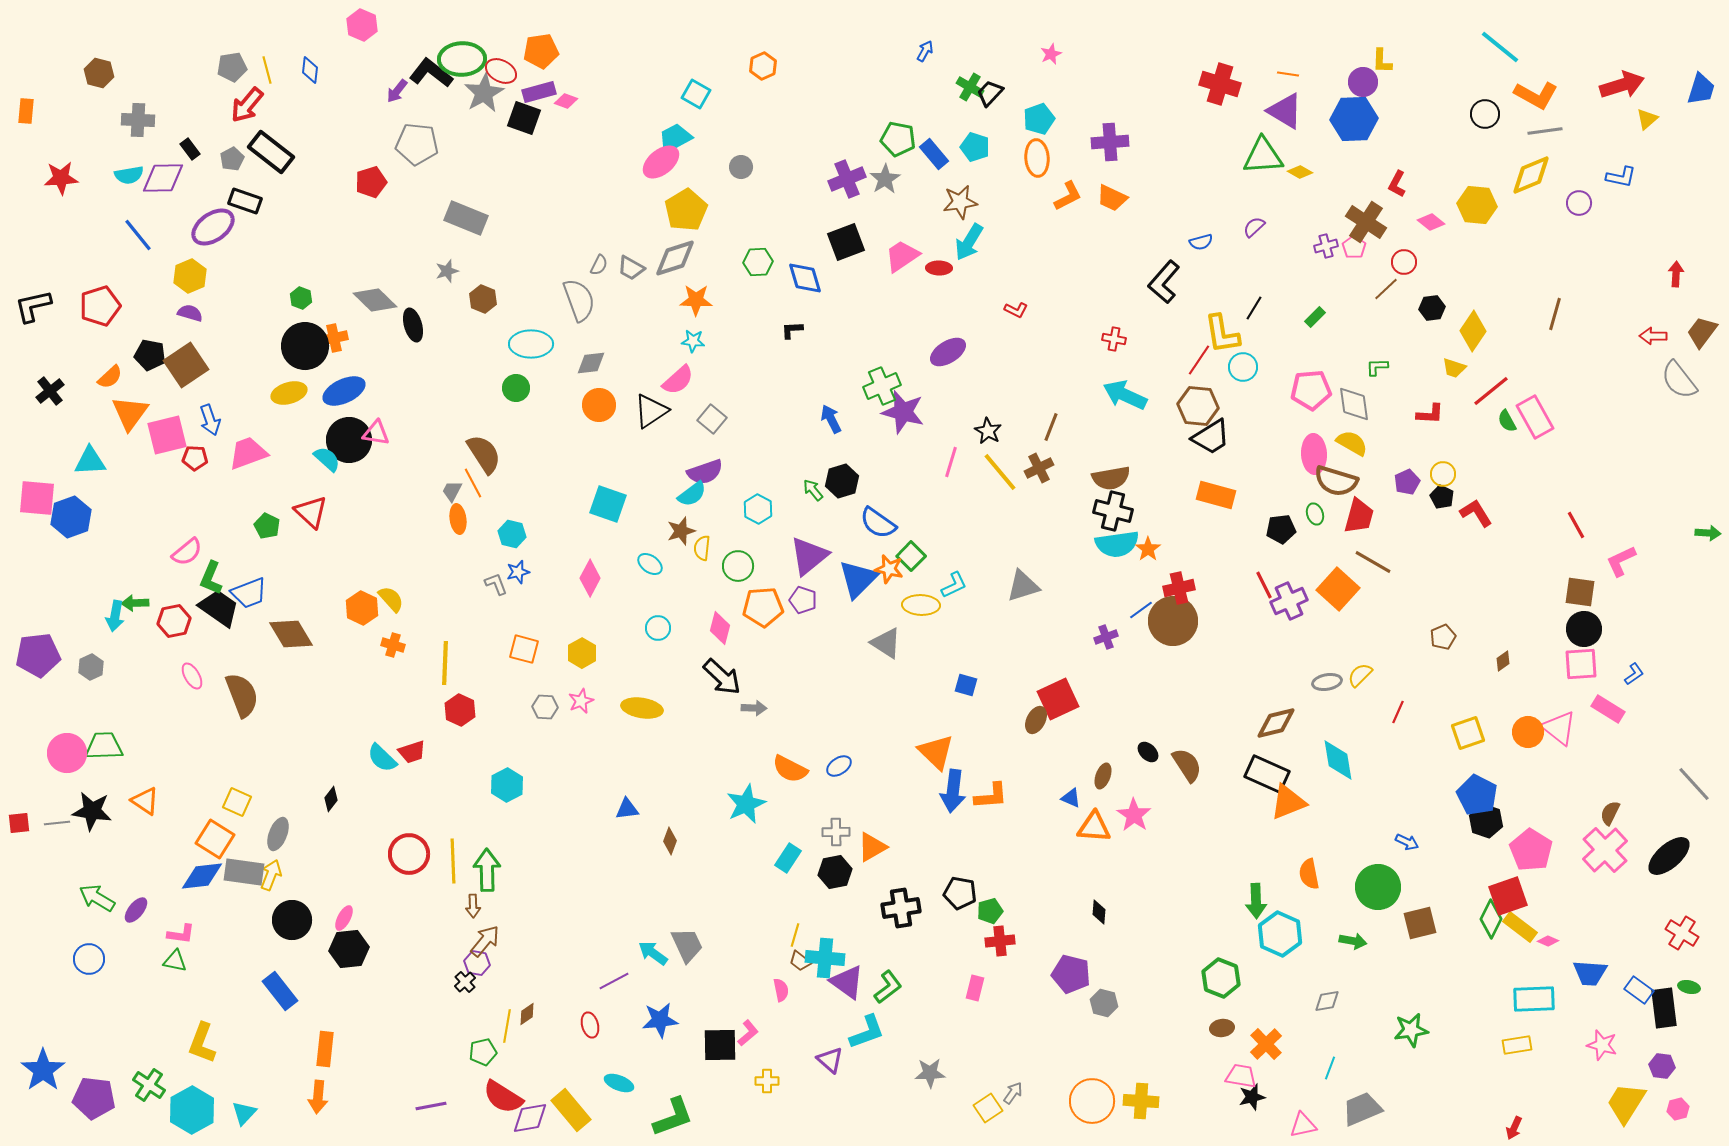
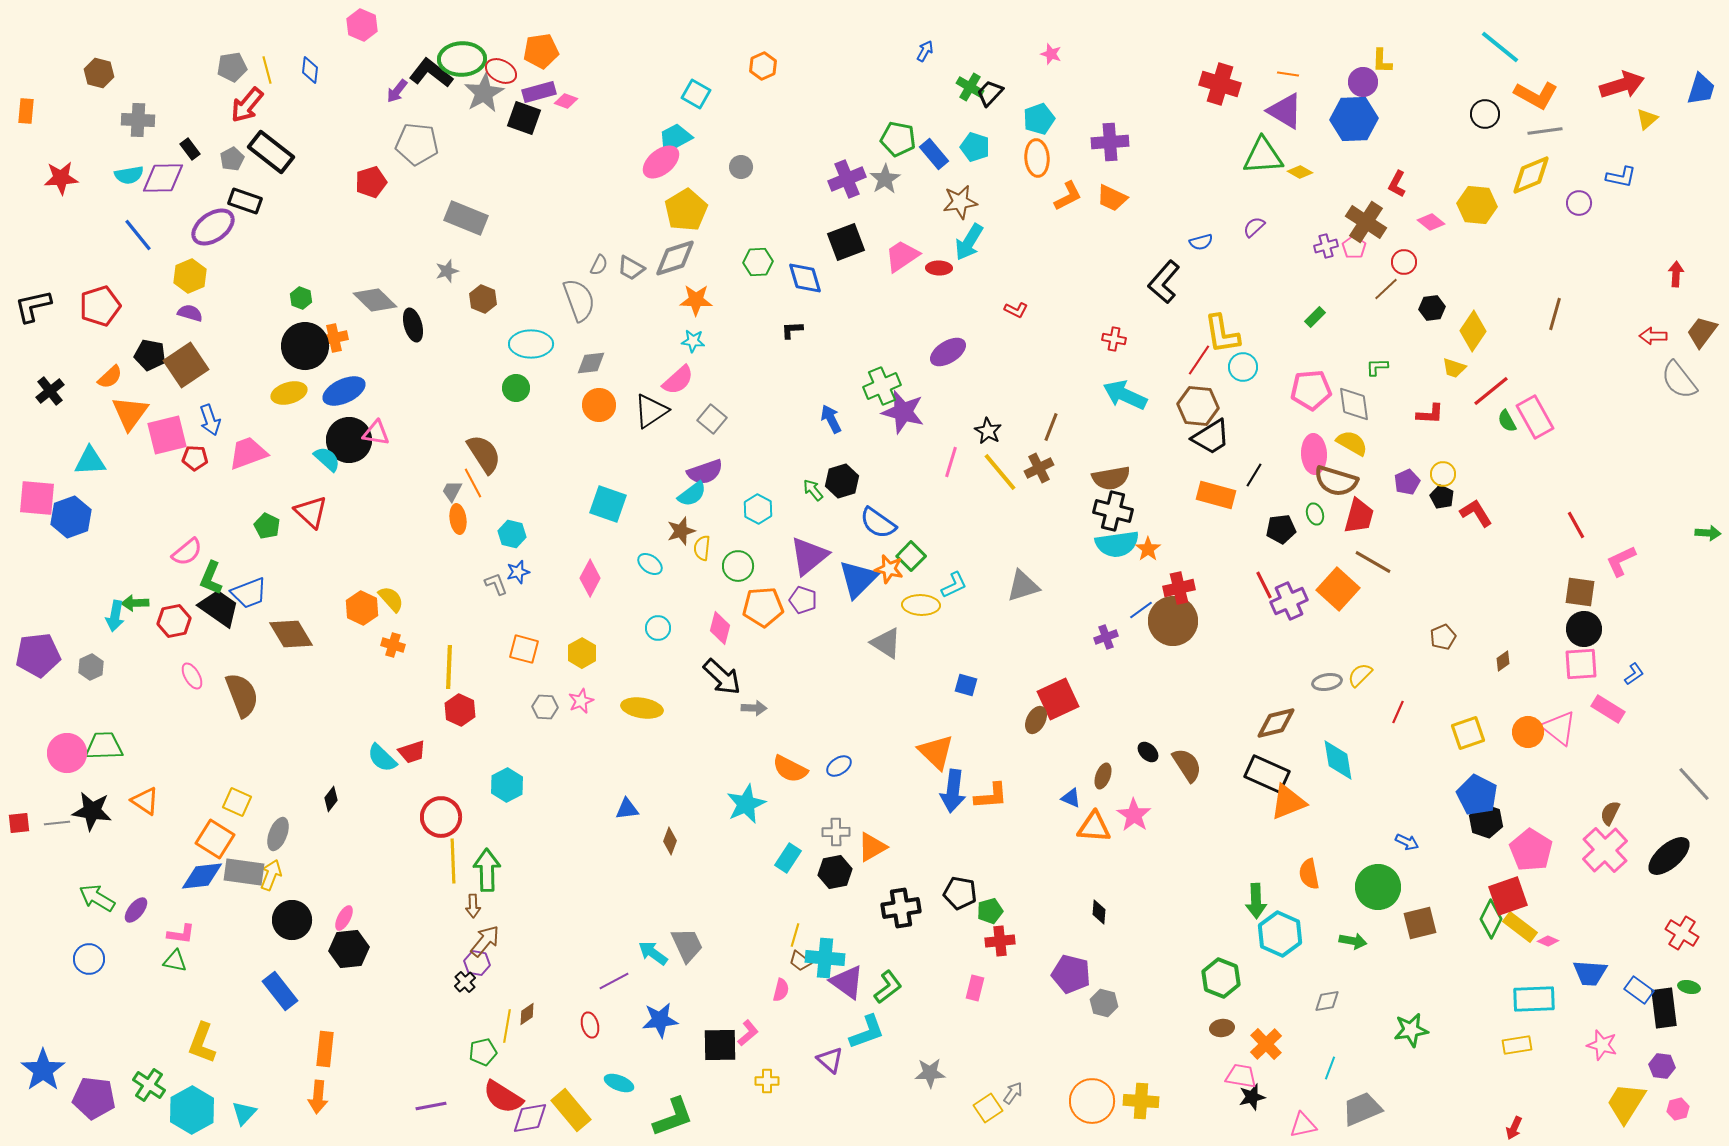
pink star at (1051, 54): rotated 30 degrees counterclockwise
black line at (1254, 308): moved 167 px down
yellow line at (445, 663): moved 4 px right, 4 px down
red circle at (409, 854): moved 32 px right, 37 px up
pink semicircle at (781, 990): rotated 25 degrees clockwise
